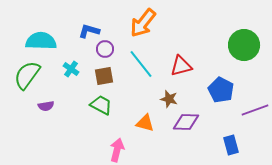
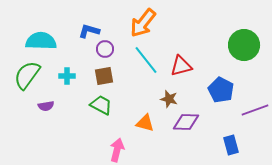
cyan line: moved 5 px right, 4 px up
cyan cross: moved 4 px left, 7 px down; rotated 35 degrees counterclockwise
